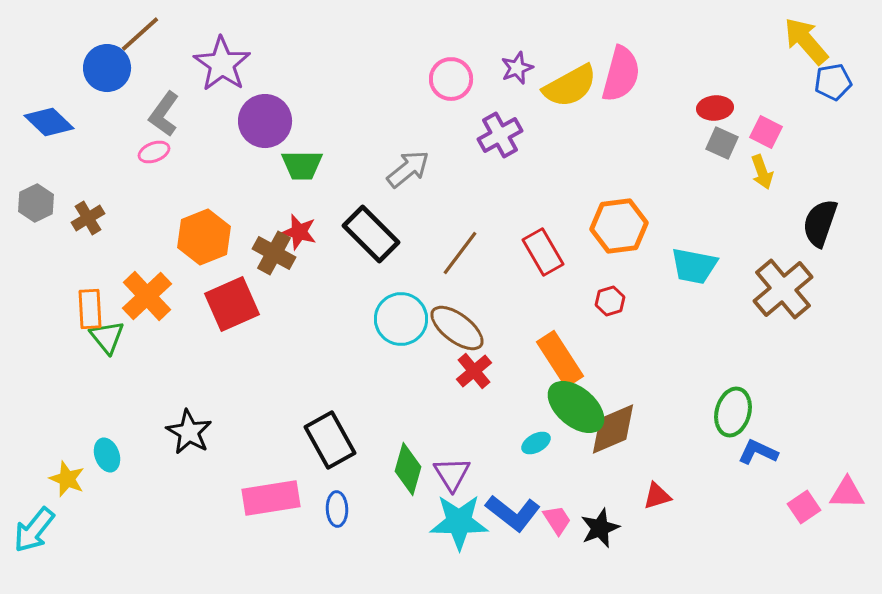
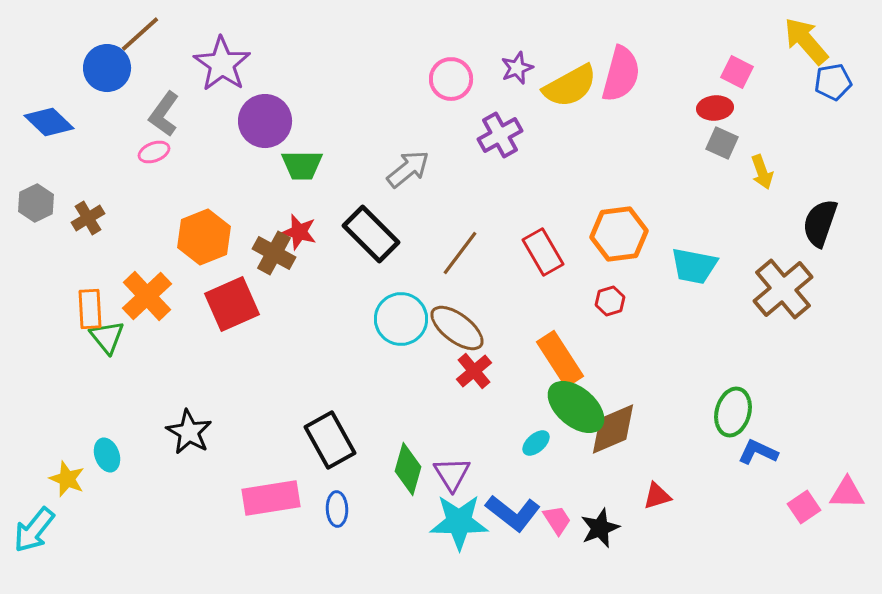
pink square at (766, 132): moved 29 px left, 60 px up
orange hexagon at (619, 226): moved 8 px down
cyan ellipse at (536, 443): rotated 12 degrees counterclockwise
